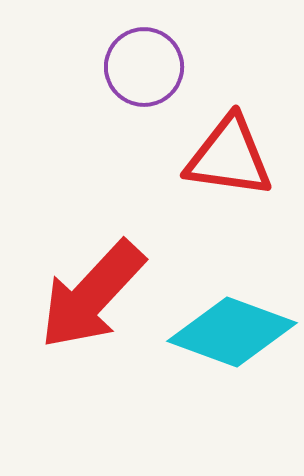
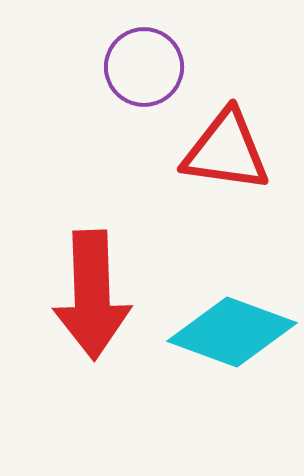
red triangle: moved 3 px left, 6 px up
red arrow: rotated 45 degrees counterclockwise
